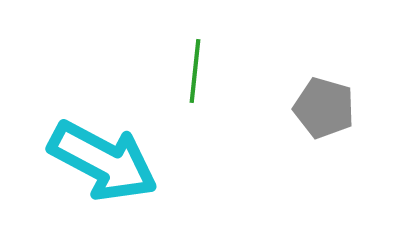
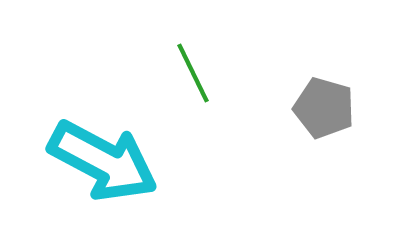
green line: moved 2 px left, 2 px down; rotated 32 degrees counterclockwise
